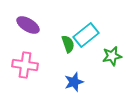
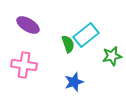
pink cross: moved 1 px left
